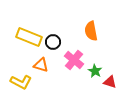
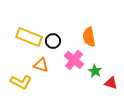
orange semicircle: moved 2 px left, 6 px down
black circle: moved 1 px up
red triangle: moved 1 px right, 1 px down
